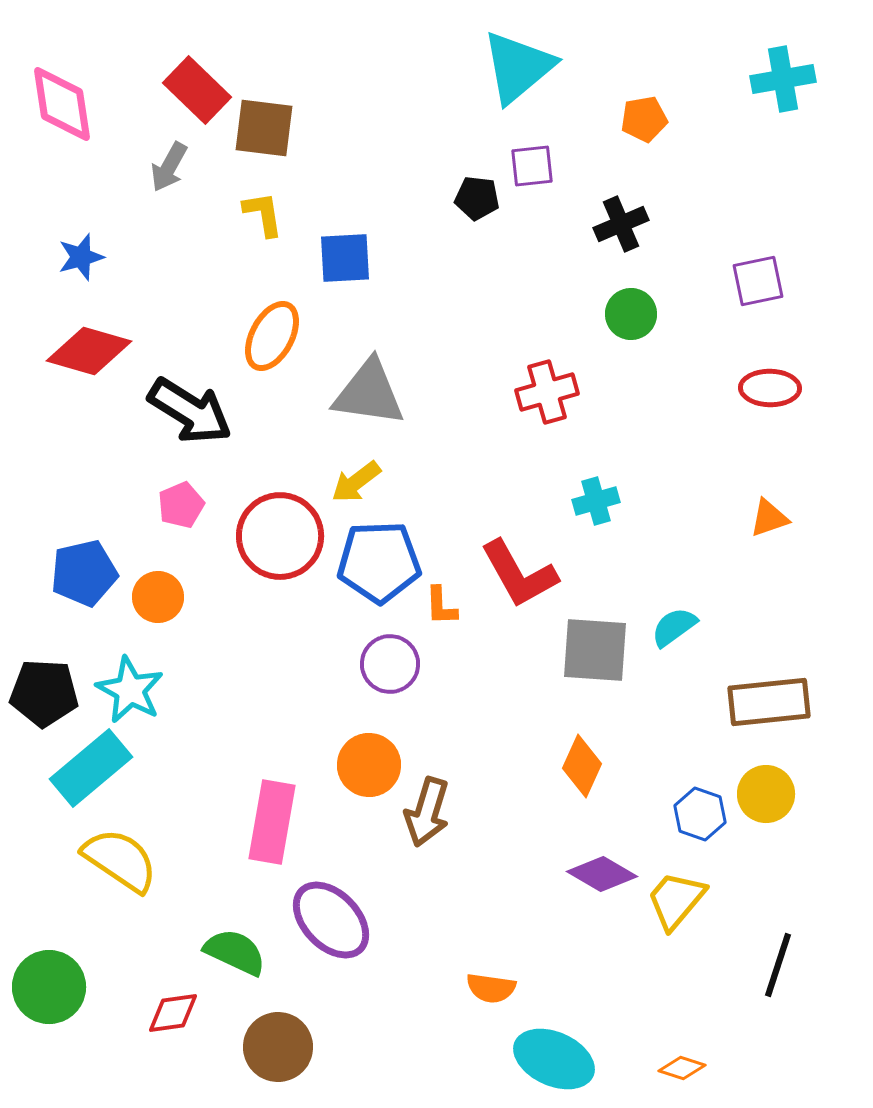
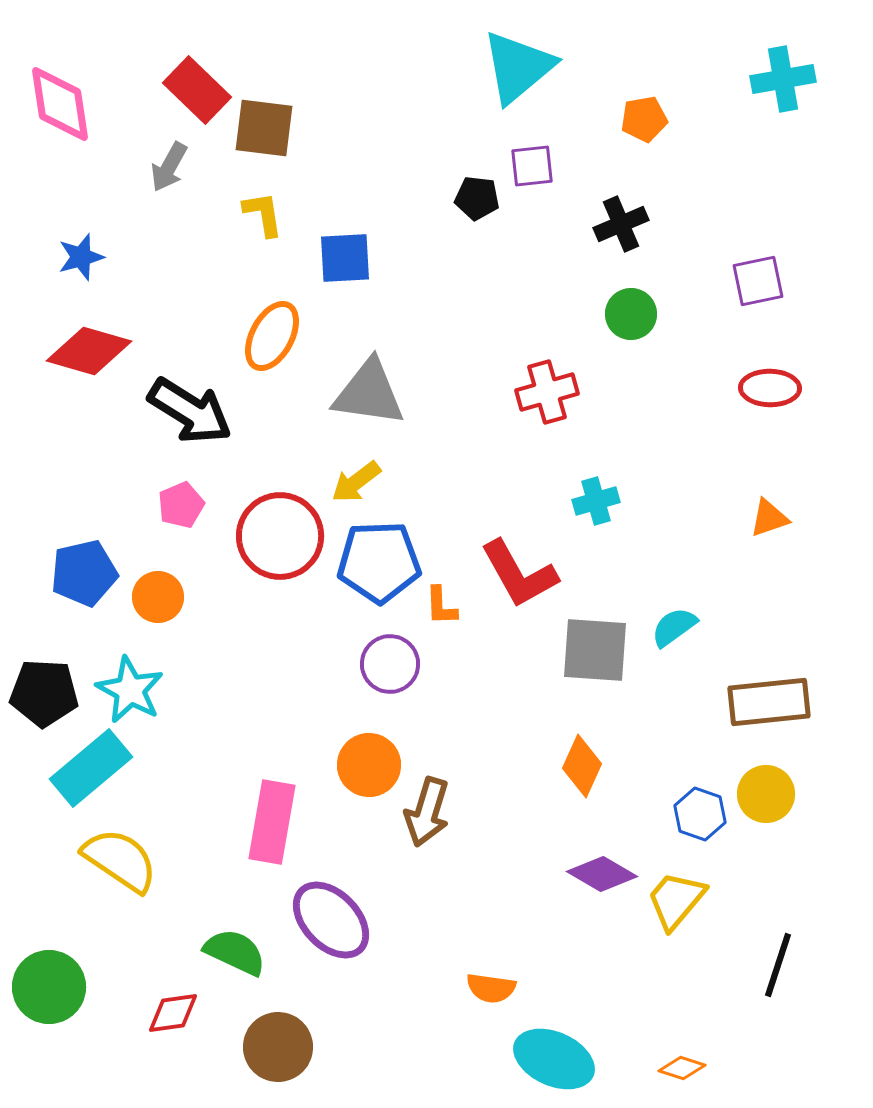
pink diamond at (62, 104): moved 2 px left
